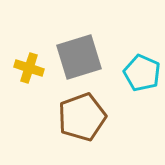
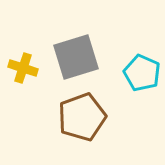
gray square: moved 3 px left
yellow cross: moved 6 px left
